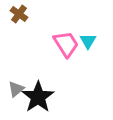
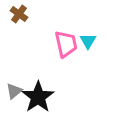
pink trapezoid: rotated 20 degrees clockwise
gray triangle: moved 2 px left, 2 px down
